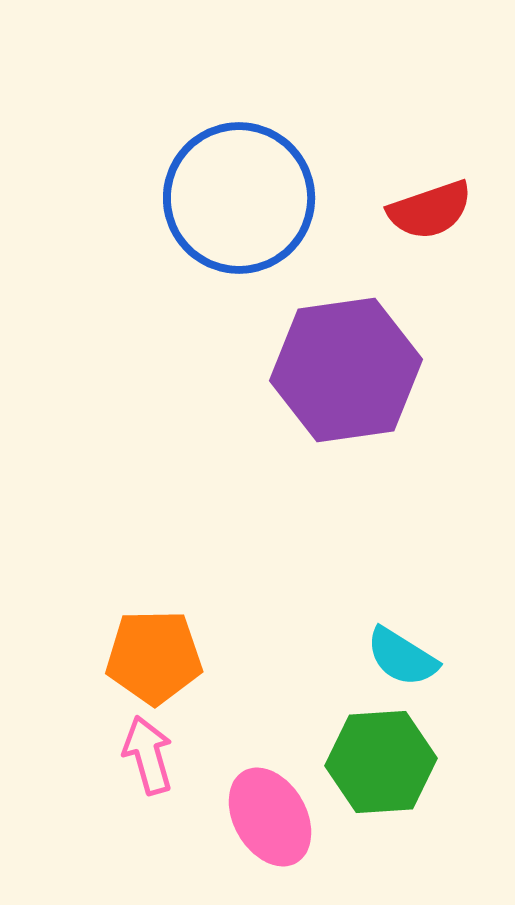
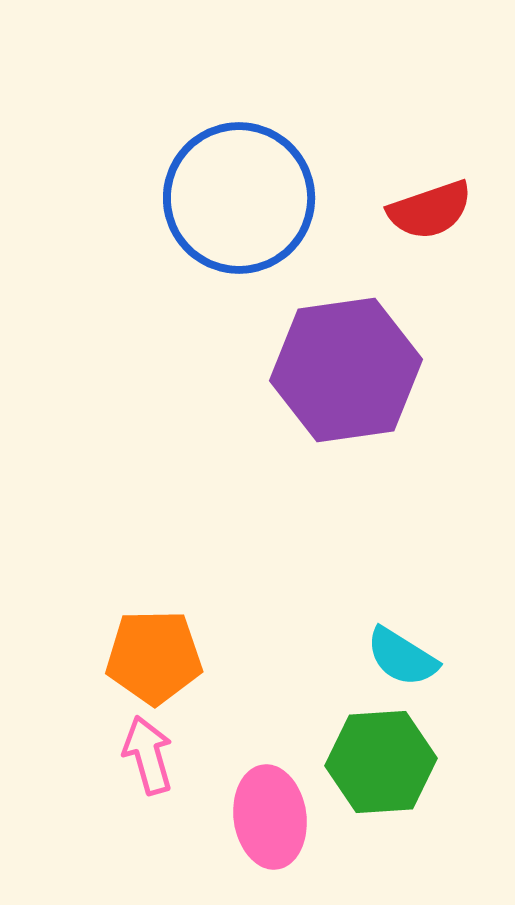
pink ellipse: rotated 22 degrees clockwise
